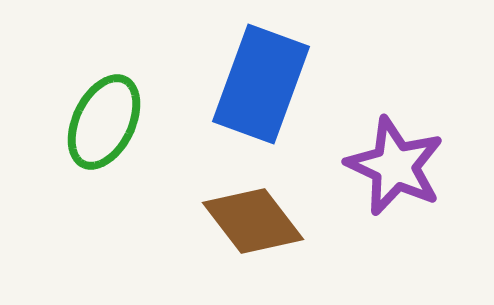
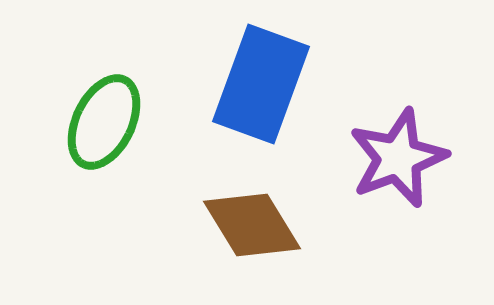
purple star: moved 3 px right, 8 px up; rotated 26 degrees clockwise
brown diamond: moved 1 px left, 4 px down; rotated 6 degrees clockwise
